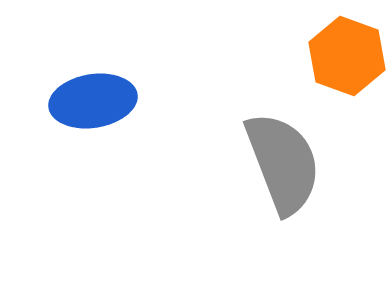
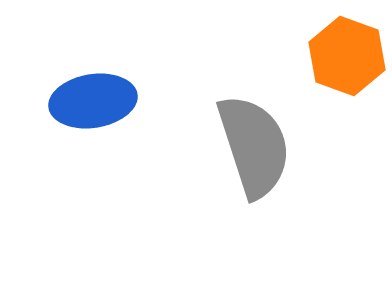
gray semicircle: moved 29 px left, 17 px up; rotated 3 degrees clockwise
